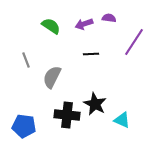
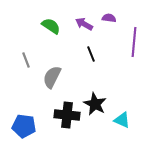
purple arrow: rotated 48 degrees clockwise
purple line: rotated 28 degrees counterclockwise
black line: rotated 70 degrees clockwise
